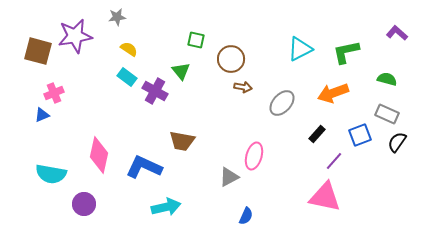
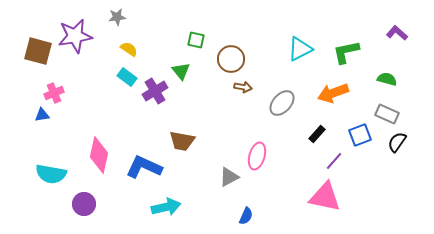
purple cross: rotated 30 degrees clockwise
blue triangle: rotated 14 degrees clockwise
pink ellipse: moved 3 px right
